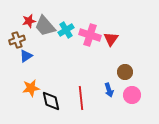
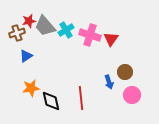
brown cross: moved 7 px up
blue arrow: moved 8 px up
